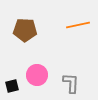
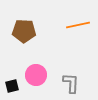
brown pentagon: moved 1 px left, 1 px down
pink circle: moved 1 px left
